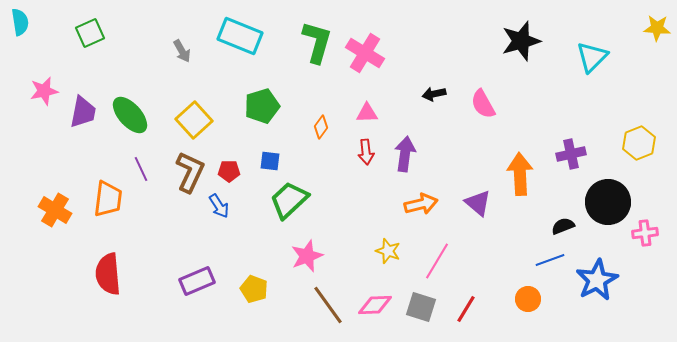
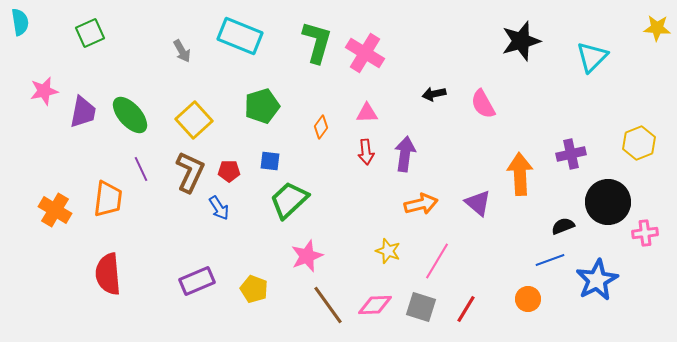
blue arrow at (219, 206): moved 2 px down
